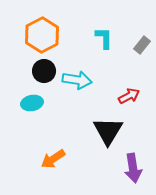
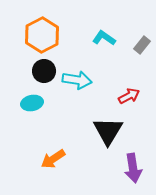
cyan L-shape: rotated 55 degrees counterclockwise
